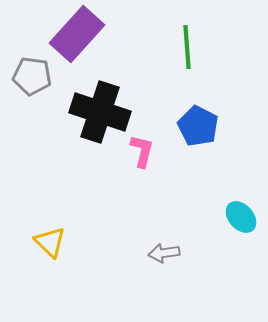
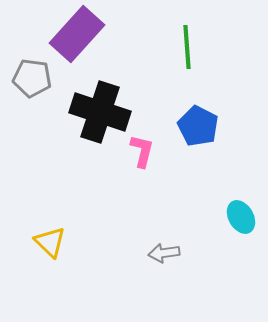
gray pentagon: moved 2 px down
cyan ellipse: rotated 12 degrees clockwise
